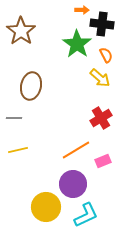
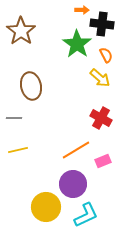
brown ellipse: rotated 24 degrees counterclockwise
red cross: rotated 30 degrees counterclockwise
